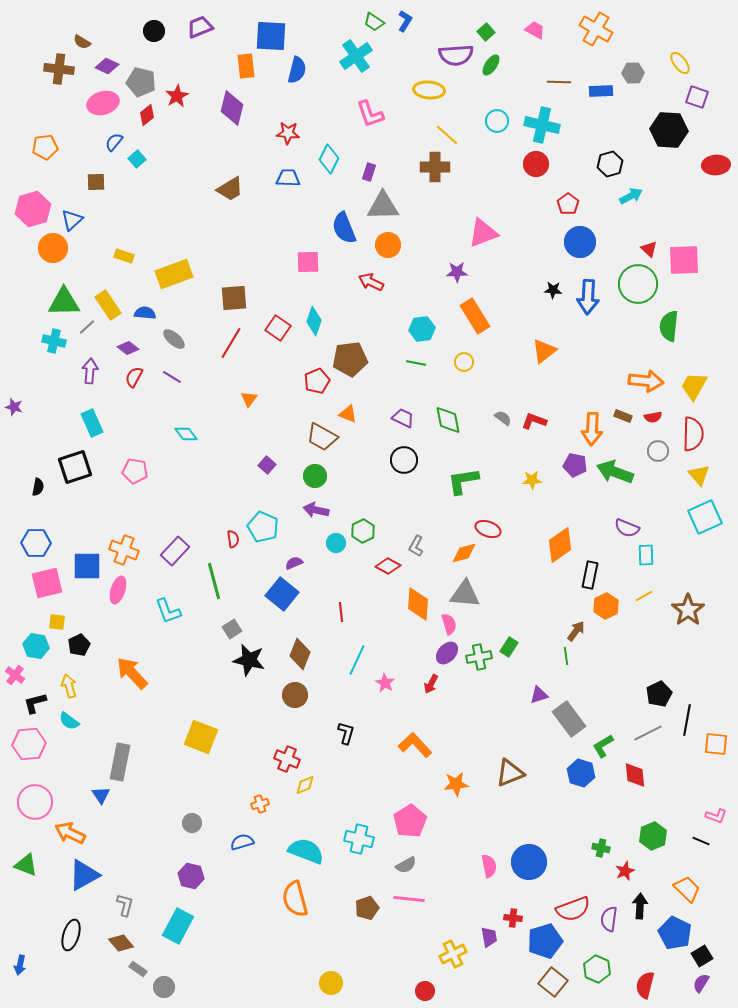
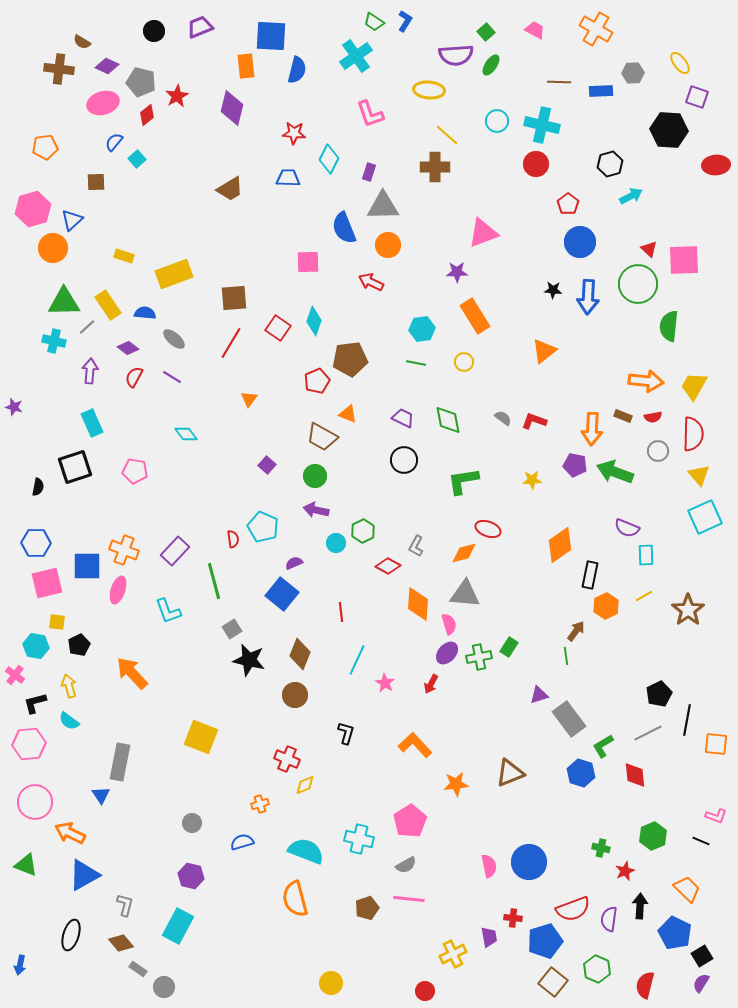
red star at (288, 133): moved 6 px right
